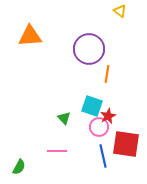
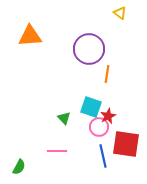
yellow triangle: moved 2 px down
cyan square: moved 1 px left, 1 px down
